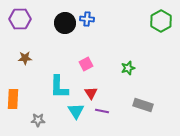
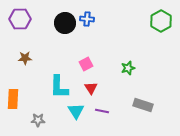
red triangle: moved 5 px up
